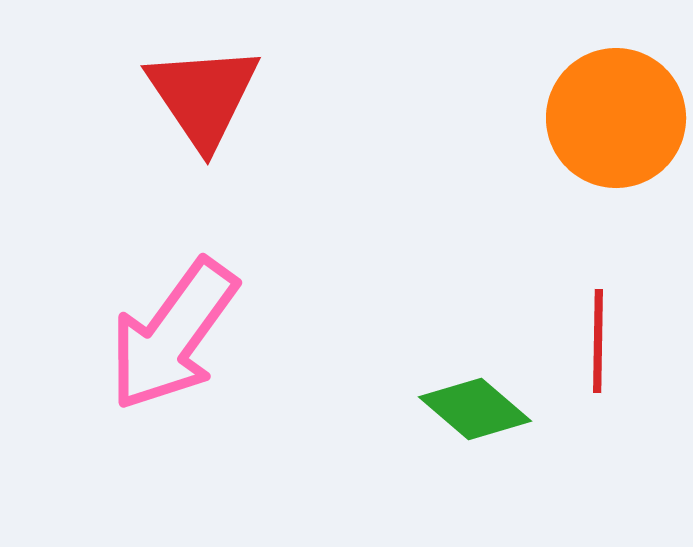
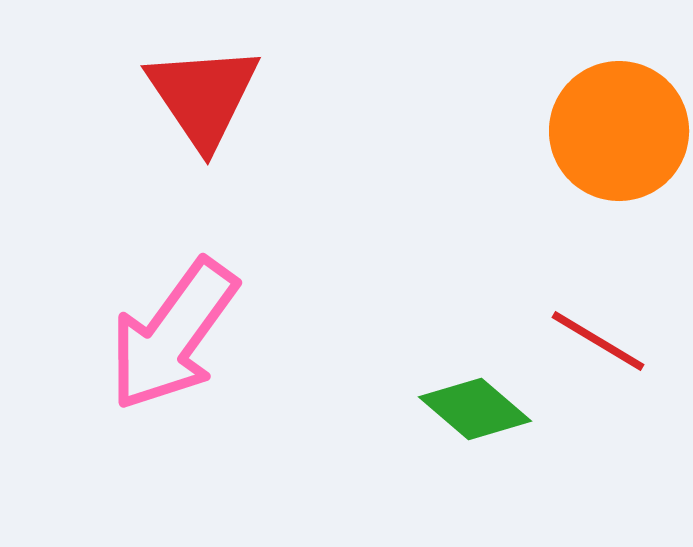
orange circle: moved 3 px right, 13 px down
red line: rotated 60 degrees counterclockwise
